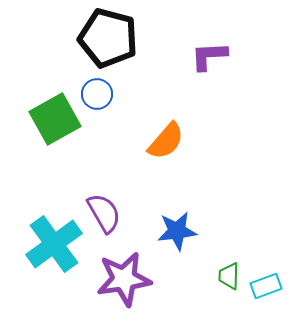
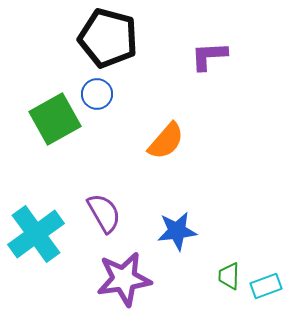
cyan cross: moved 18 px left, 10 px up
